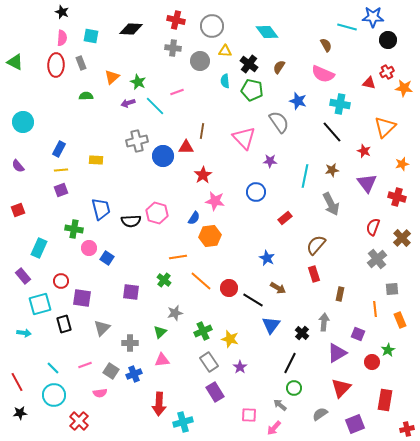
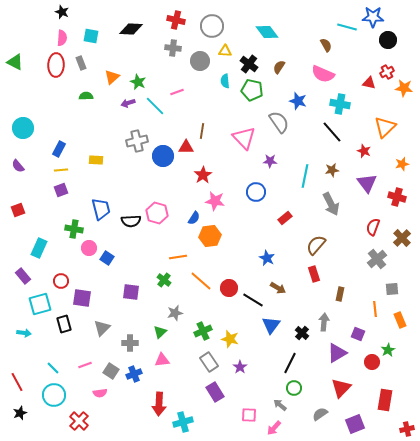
cyan circle at (23, 122): moved 6 px down
black star at (20, 413): rotated 16 degrees counterclockwise
